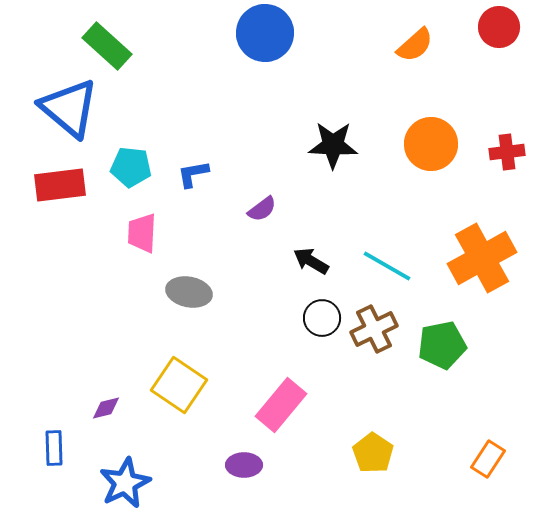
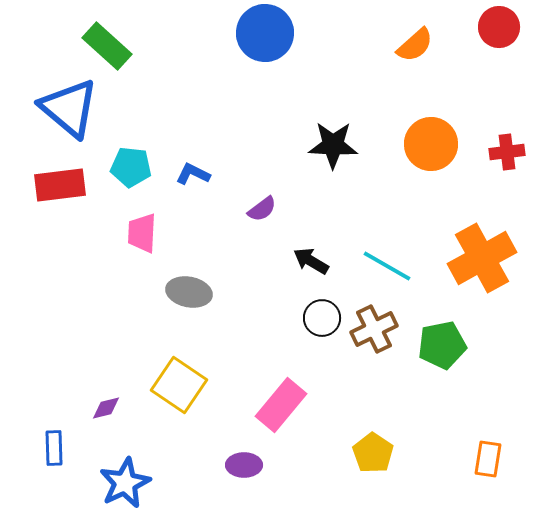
blue L-shape: rotated 36 degrees clockwise
orange rectangle: rotated 24 degrees counterclockwise
